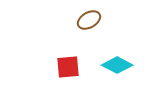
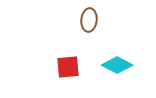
brown ellipse: rotated 55 degrees counterclockwise
